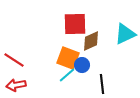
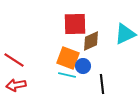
blue circle: moved 1 px right, 1 px down
cyan line: rotated 54 degrees clockwise
